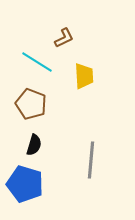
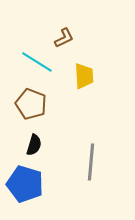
gray line: moved 2 px down
